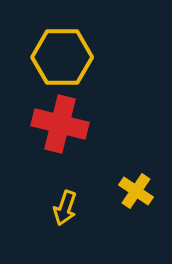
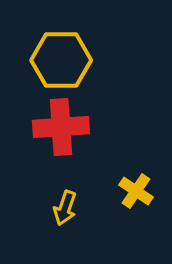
yellow hexagon: moved 1 px left, 3 px down
red cross: moved 1 px right, 3 px down; rotated 18 degrees counterclockwise
